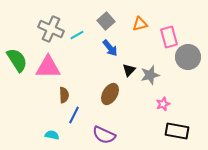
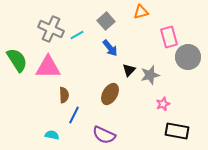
orange triangle: moved 1 px right, 12 px up
